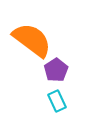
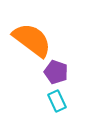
purple pentagon: moved 2 px down; rotated 20 degrees counterclockwise
